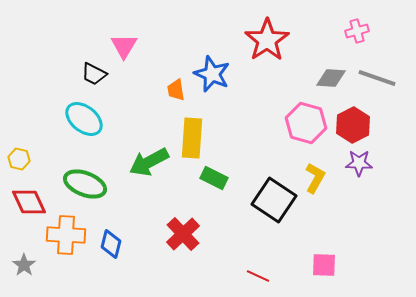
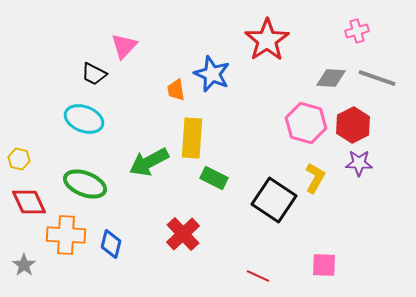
pink triangle: rotated 12 degrees clockwise
cyan ellipse: rotated 18 degrees counterclockwise
